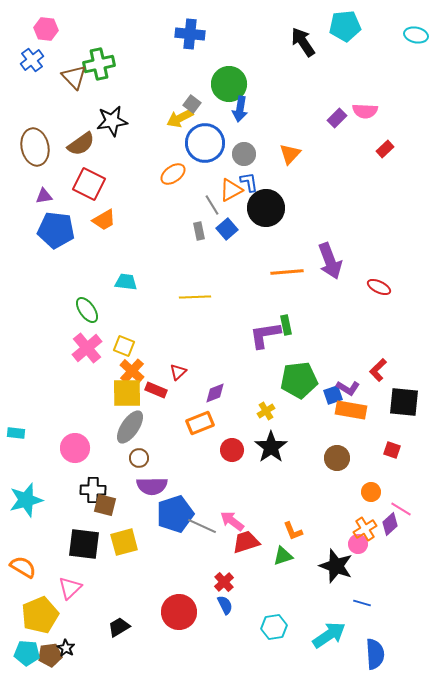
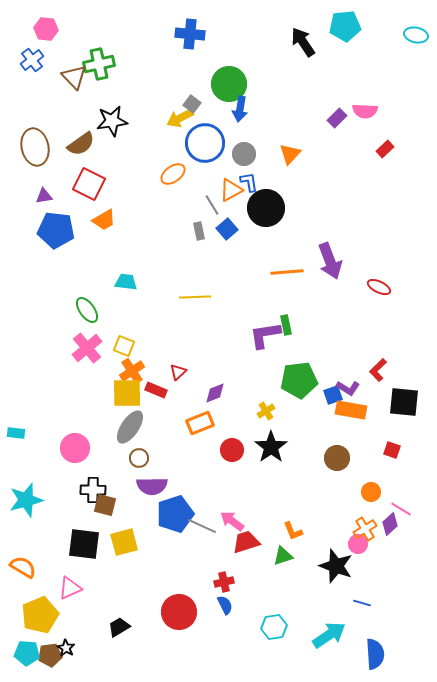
orange cross at (132, 371): rotated 15 degrees clockwise
red cross at (224, 582): rotated 30 degrees clockwise
pink triangle at (70, 588): rotated 20 degrees clockwise
